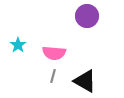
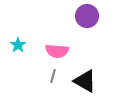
pink semicircle: moved 3 px right, 2 px up
